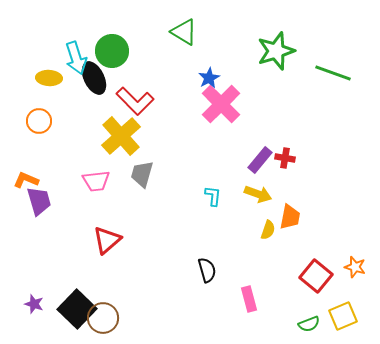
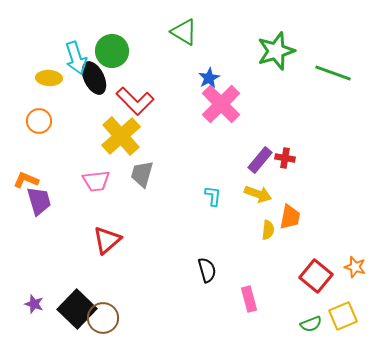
yellow semicircle: rotated 12 degrees counterclockwise
green semicircle: moved 2 px right
